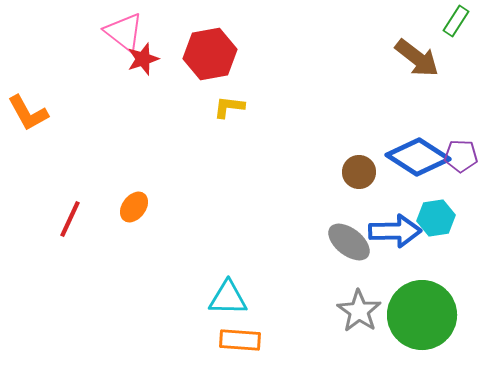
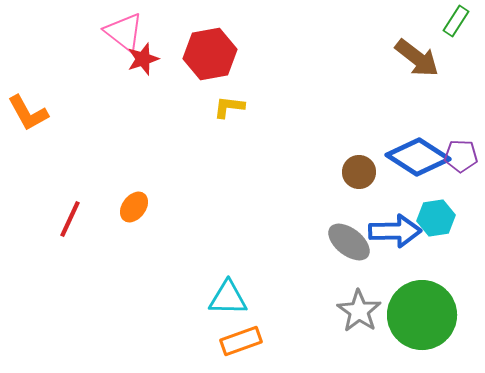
orange rectangle: moved 1 px right, 1 px down; rotated 24 degrees counterclockwise
